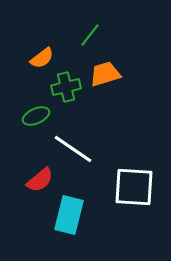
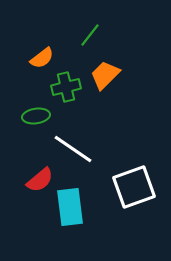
orange trapezoid: moved 1 px down; rotated 28 degrees counterclockwise
green ellipse: rotated 16 degrees clockwise
white square: rotated 24 degrees counterclockwise
cyan rectangle: moved 1 px right, 8 px up; rotated 21 degrees counterclockwise
